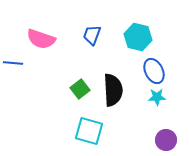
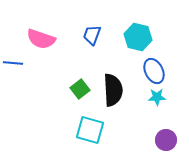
cyan square: moved 1 px right, 1 px up
